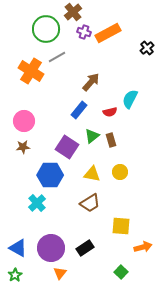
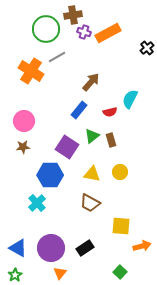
brown cross: moved 3 px down; rotated 30 degrees clockwise
brown trapezoid: rotated 60 degrees clockwise
orange arrow: moved 1 px left, 1 px up
green square: moved 1 px left
